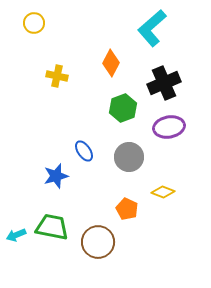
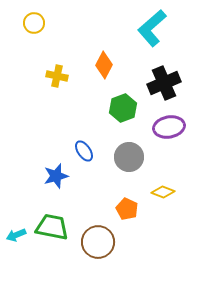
orange diamond: moved 7 px left, 2 px down
